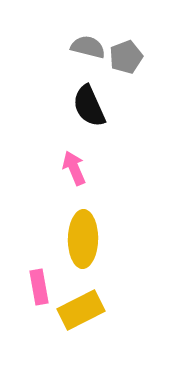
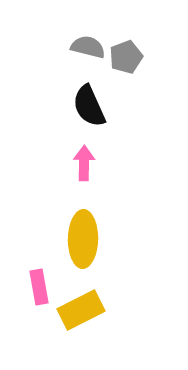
pink arrow: moved 10 px right, 5 px up; rotated 24 degrees clockwise
